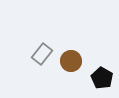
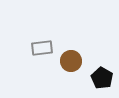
gray rectangle: moved 6 px up; rotated 45 degrees clockwise
